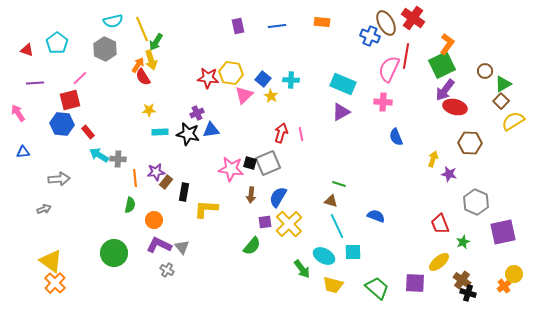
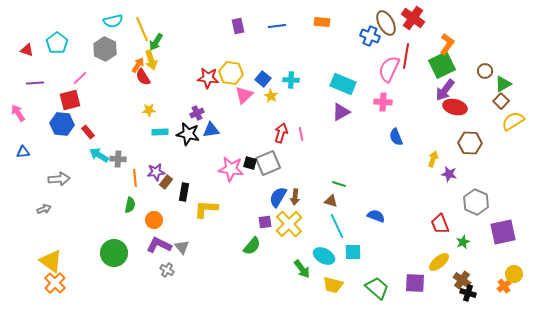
brown arrow at (251, 195): moved 44 px right, 2 px down
